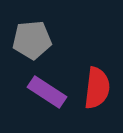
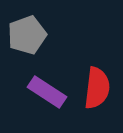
gray pentagon: moved 5 px left, 5 px up; rotated 15 degrees counterclockwise
